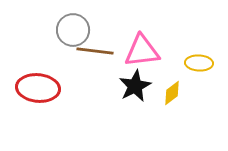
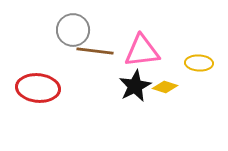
yellow diamond: moved 7 px left, 6 px up; rotated 55 degrees clockwise
